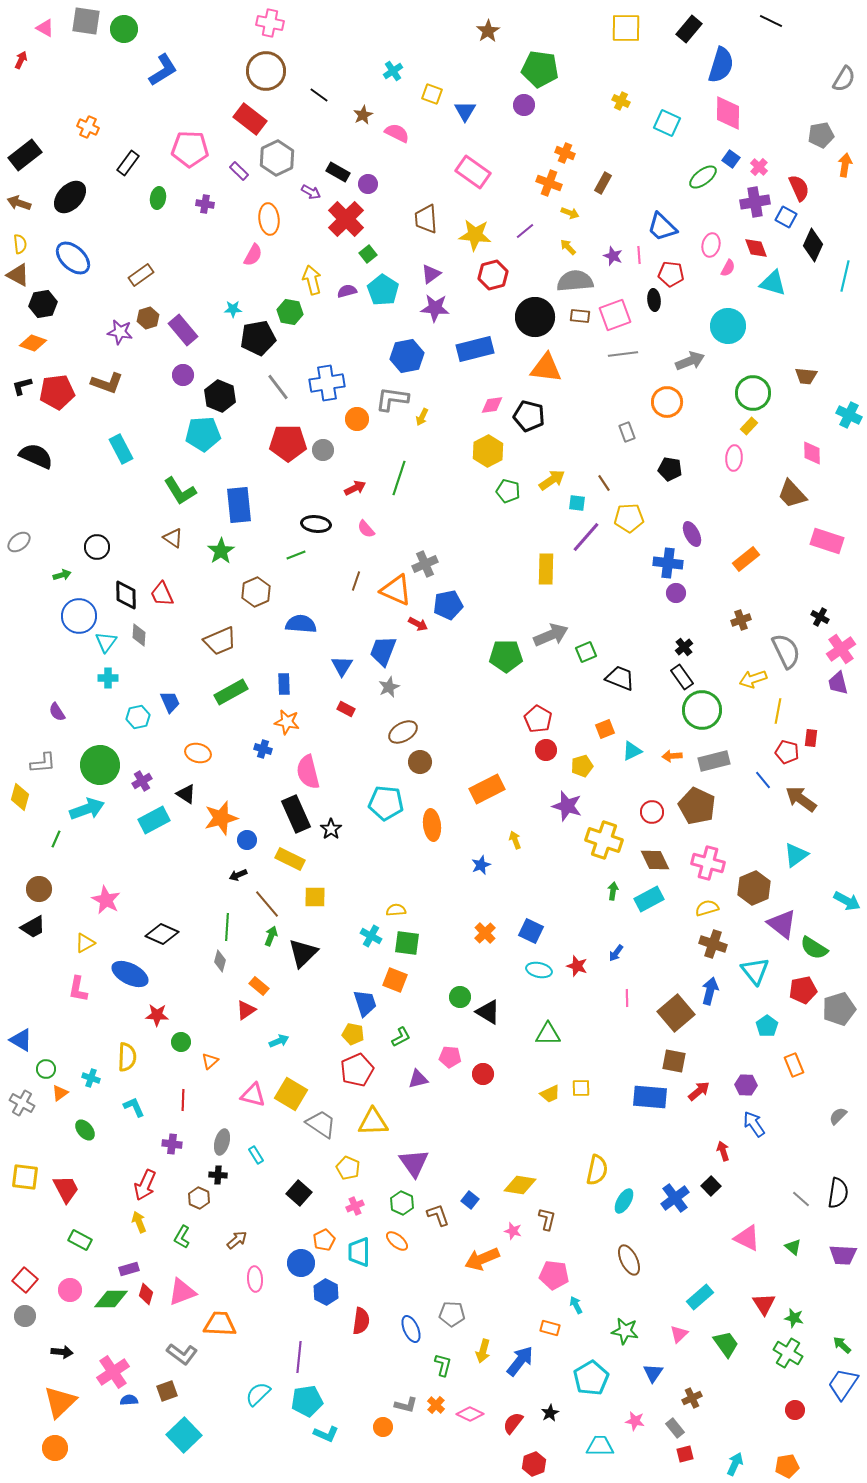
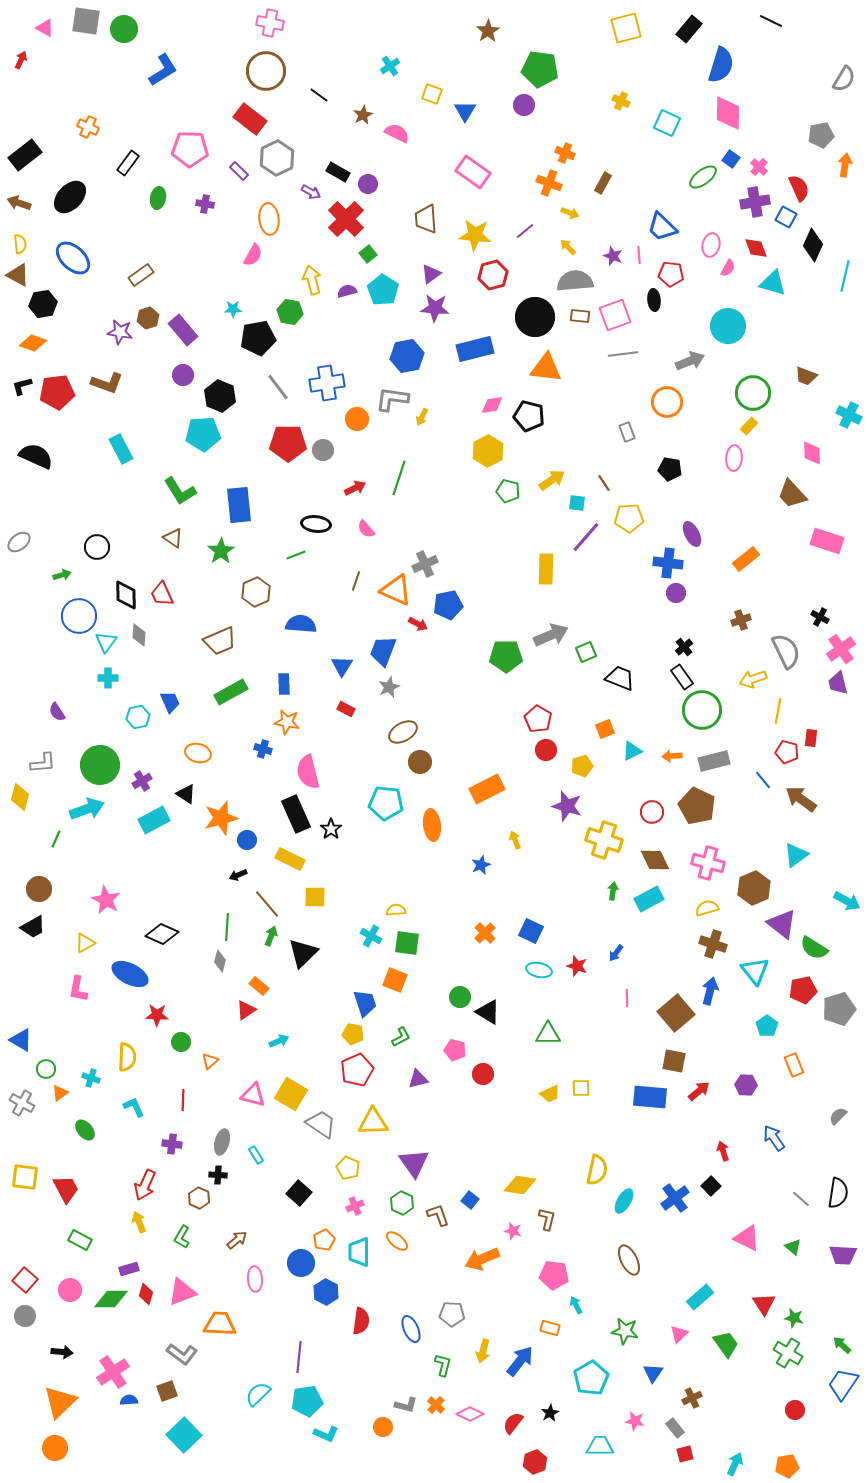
yellow square at (626, 28): rotated 16 degrees counterclockwise
cyan cross at (393, 71): moved 3 px left, 5 px up
brown trapezoid at (806, 376): rotated 15 degrees clockwise
pink pentagon at (450, 1057): moved 5 px right, 7 px up; rotated 10 degrees clockwise
blue arrow at (754, 1124): moved 20 px right, 14 px down
red hexagon at (534, 1464): moved 1 px right, 2 px up
